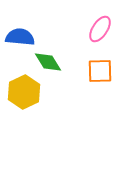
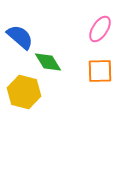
blue semicircle: rotated 36 degrees clockwise
yellow hexagon: rotated 20 degrees counterclockwise
